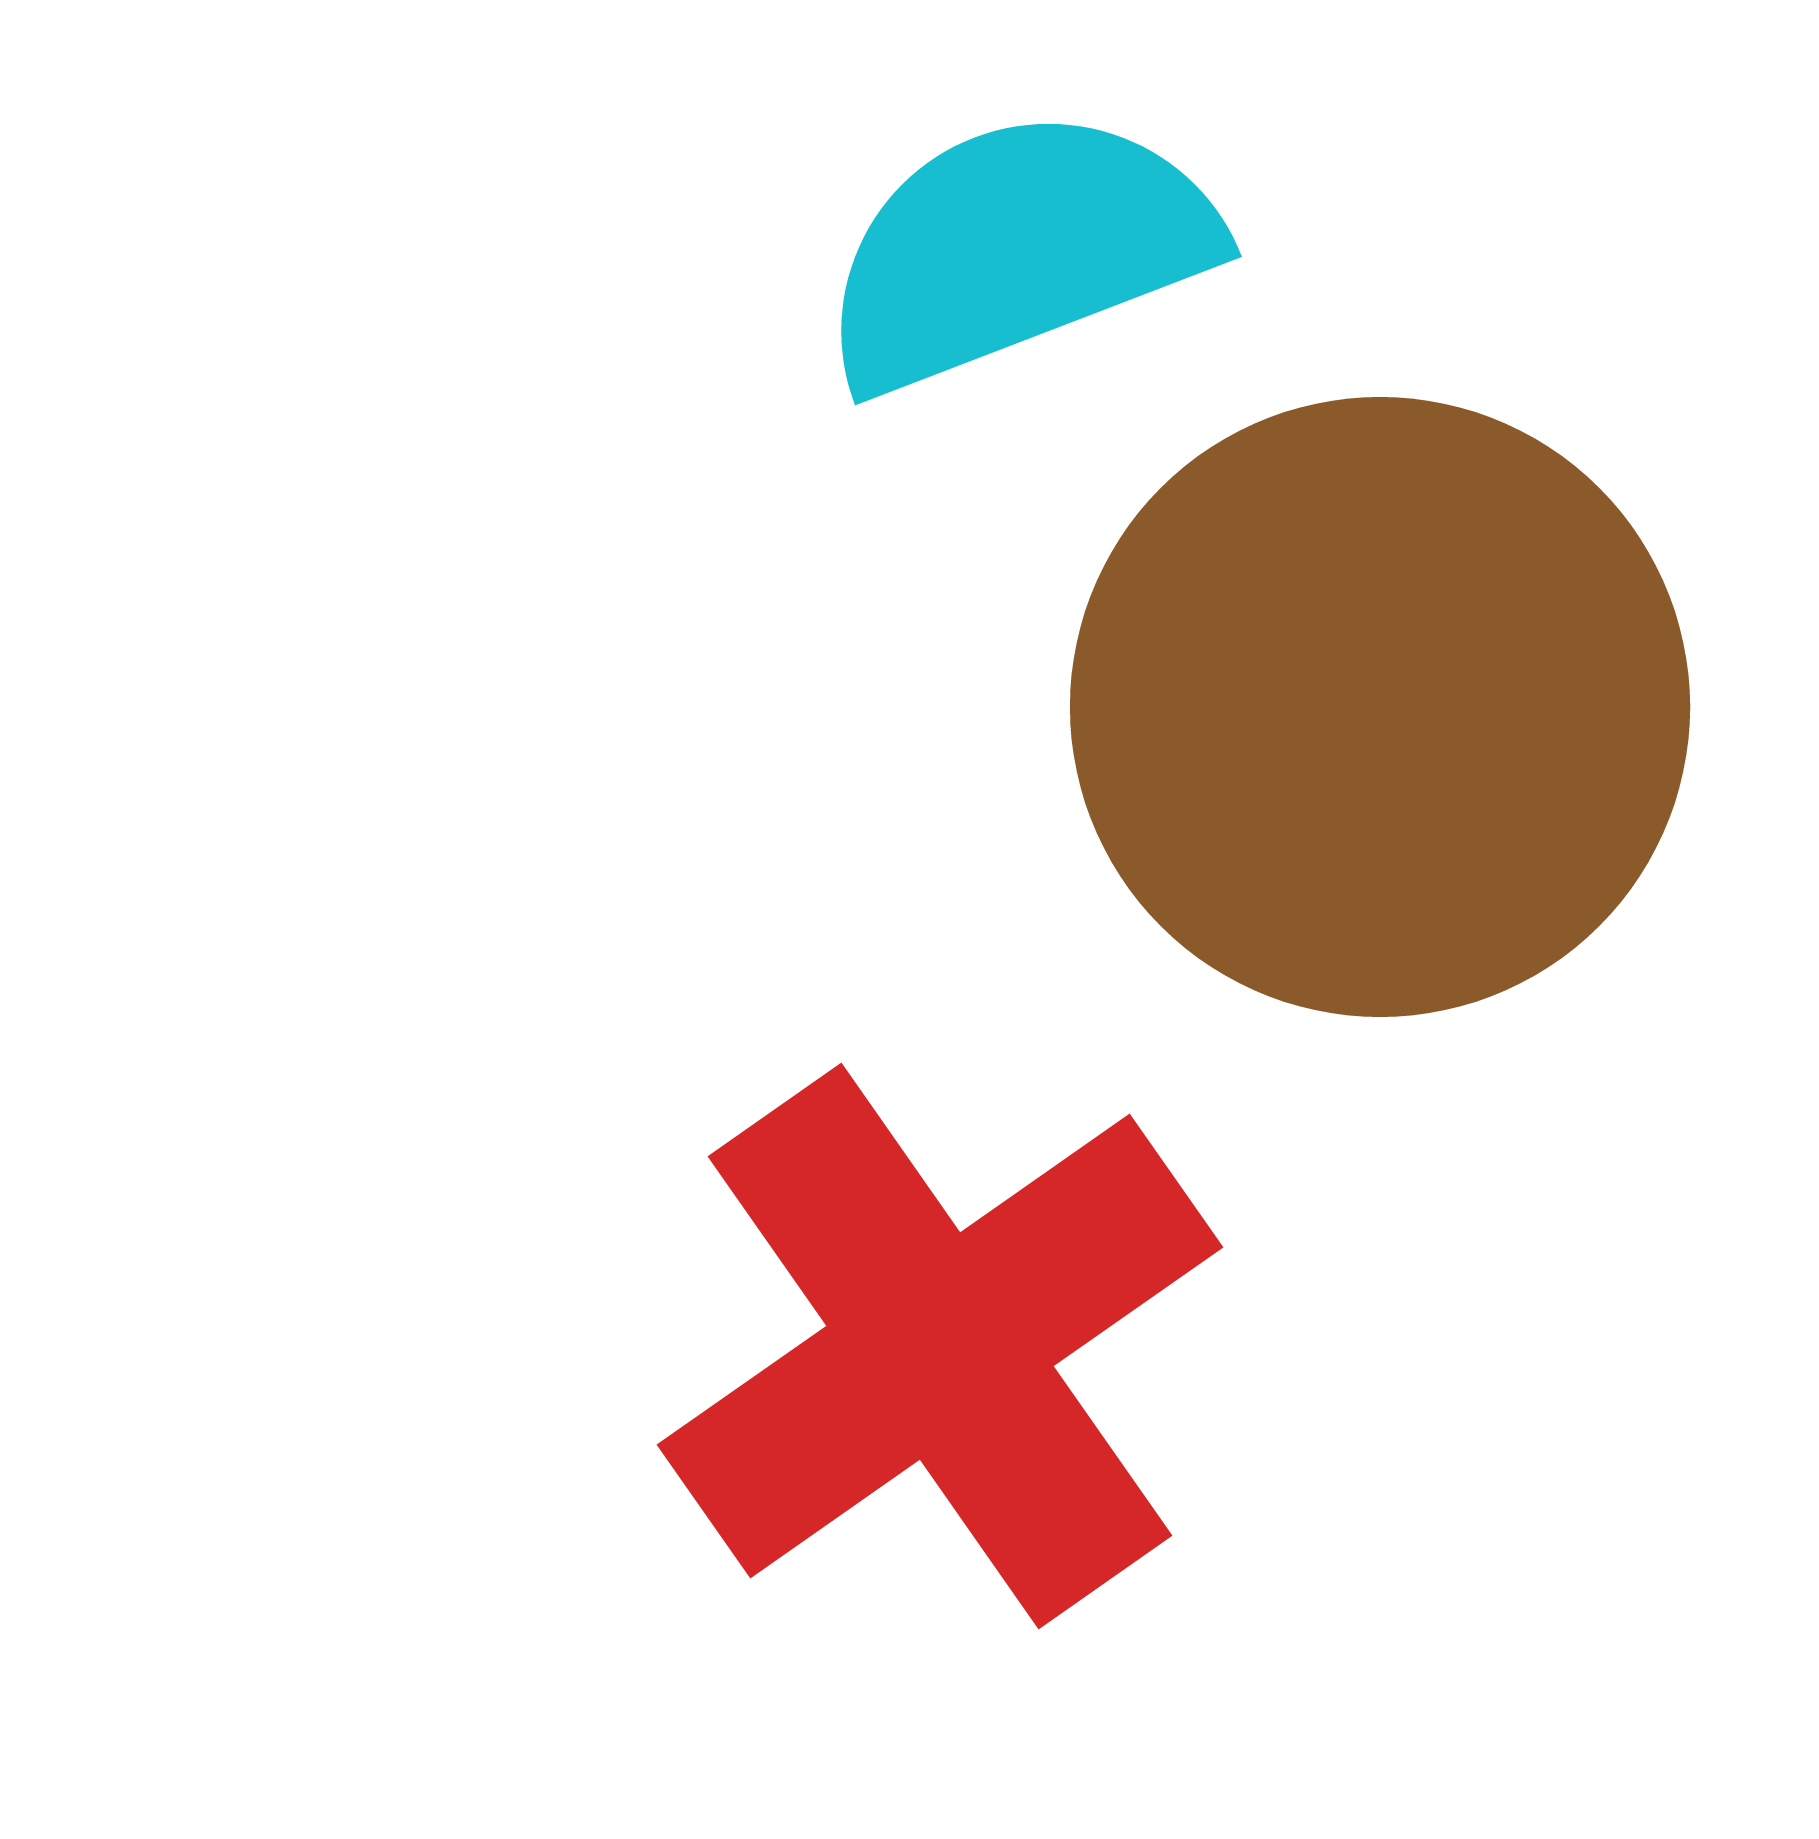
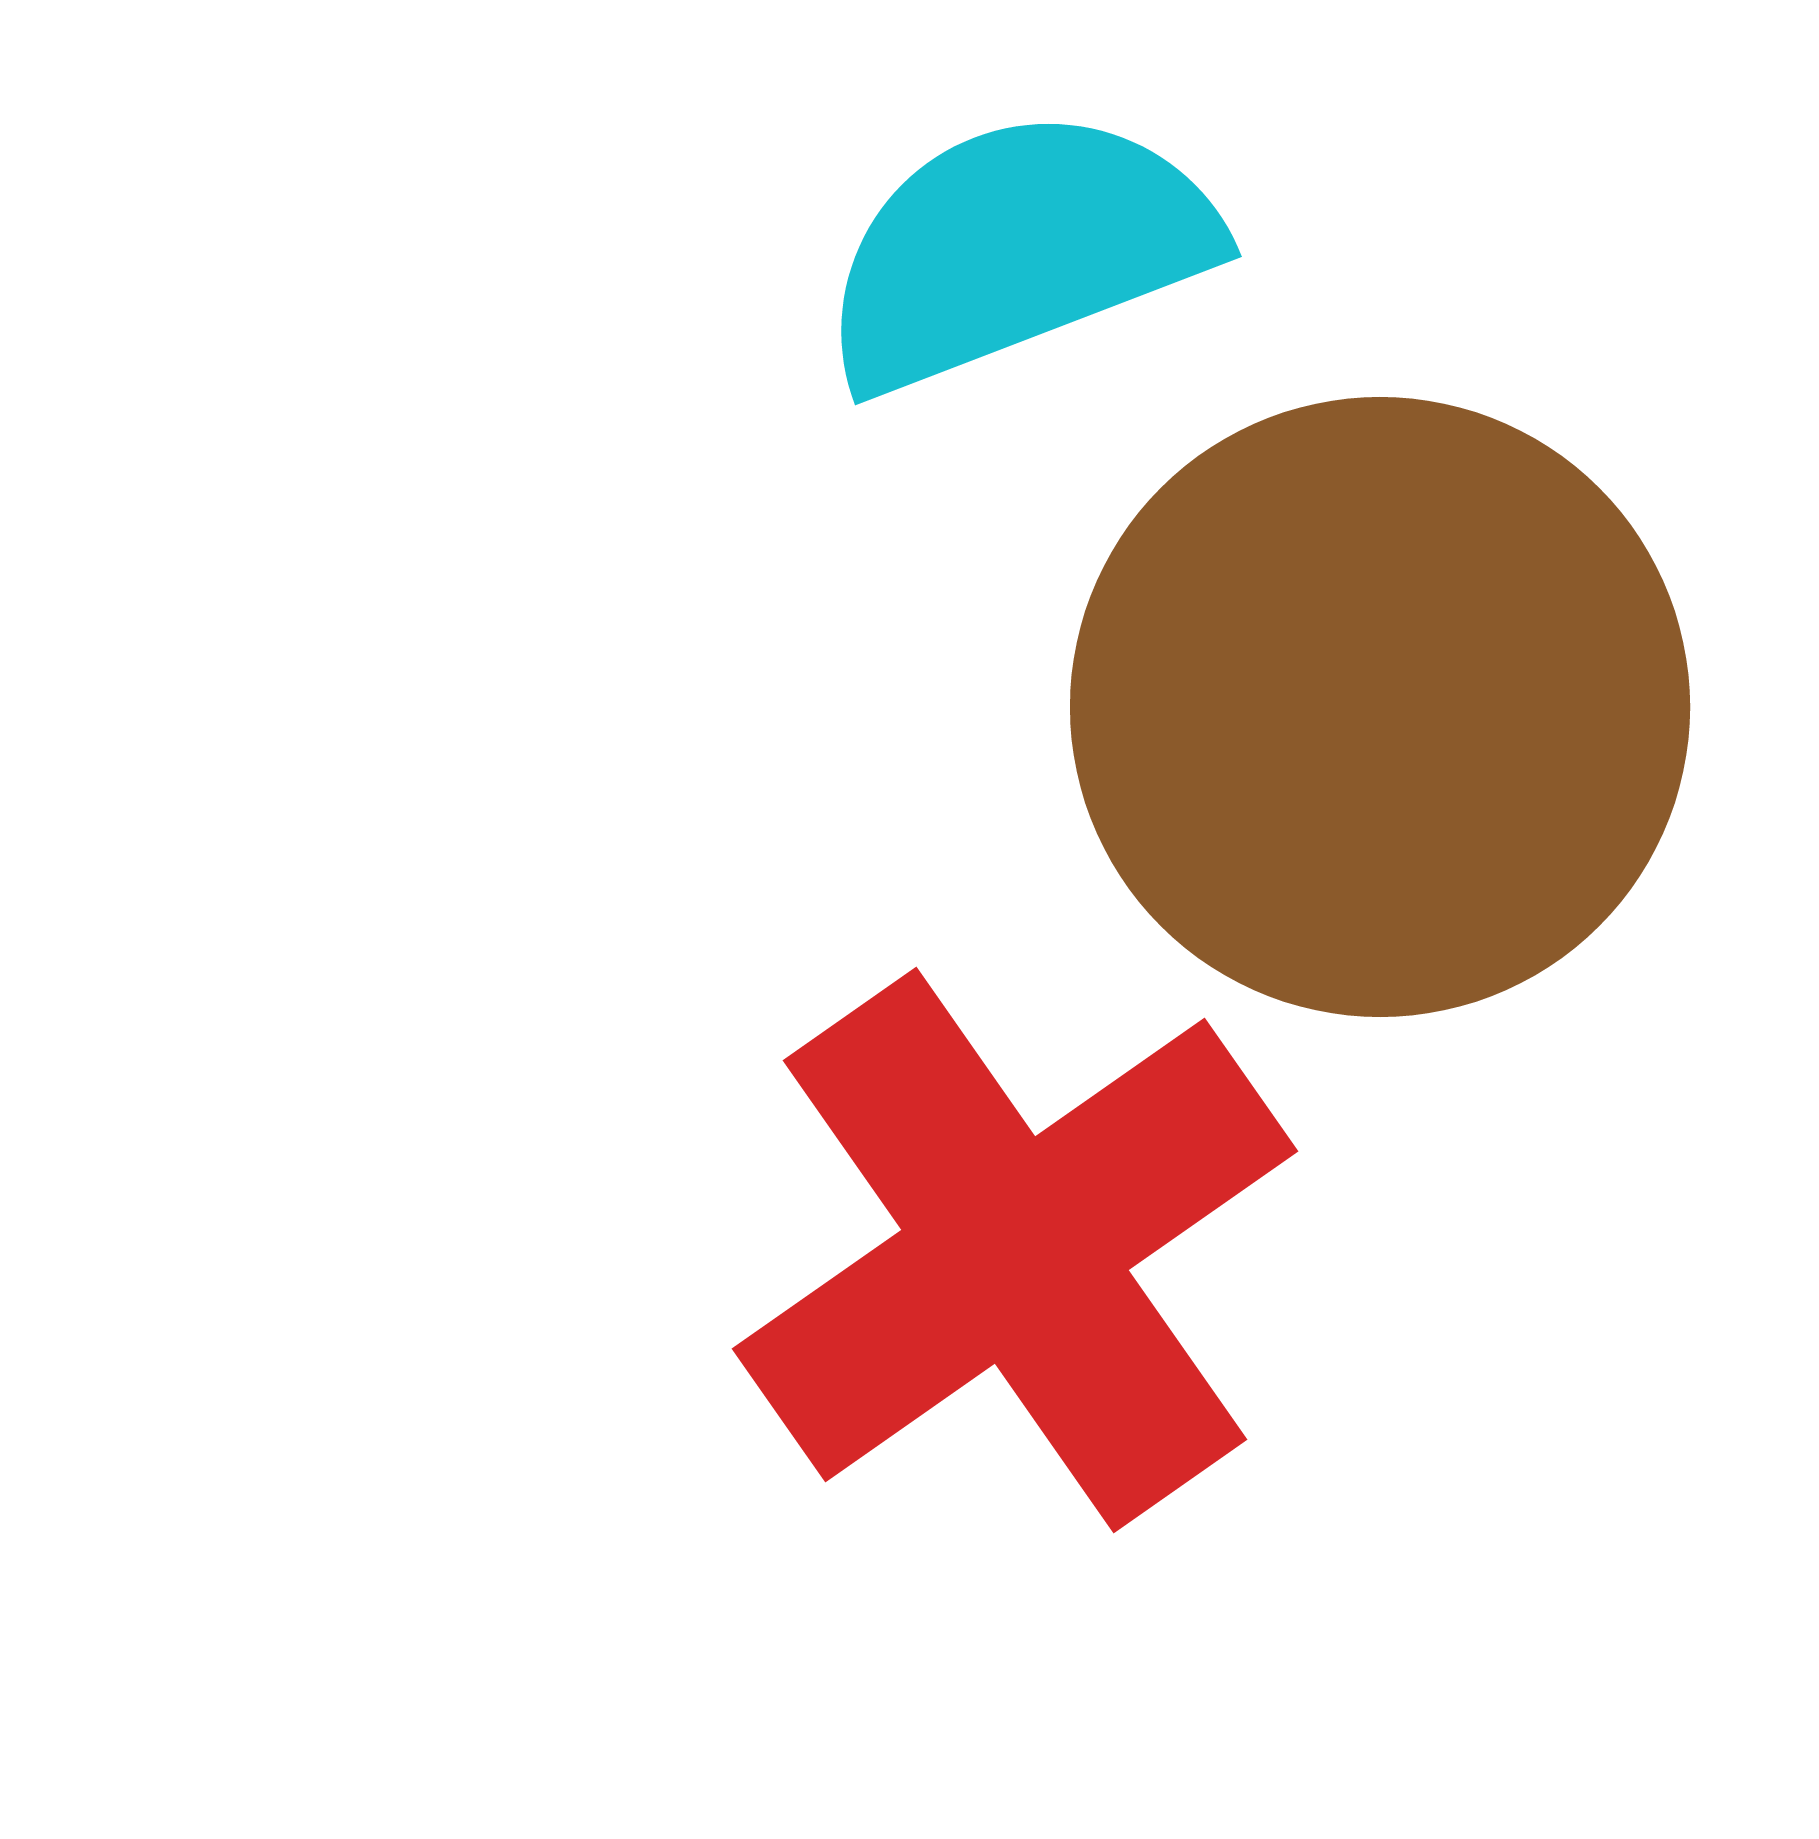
red cross: moved 75 px right, 96 px up
